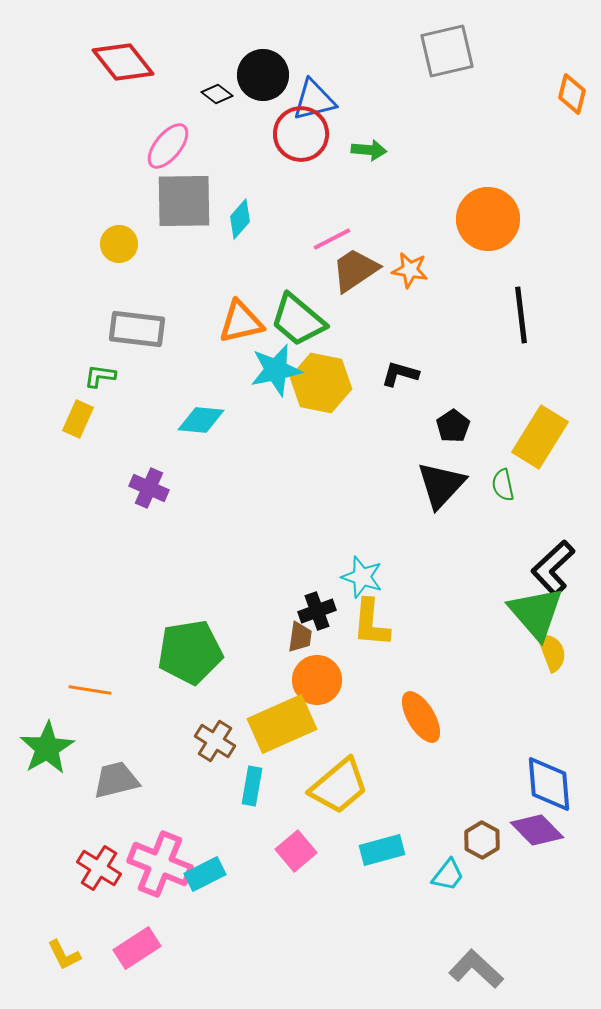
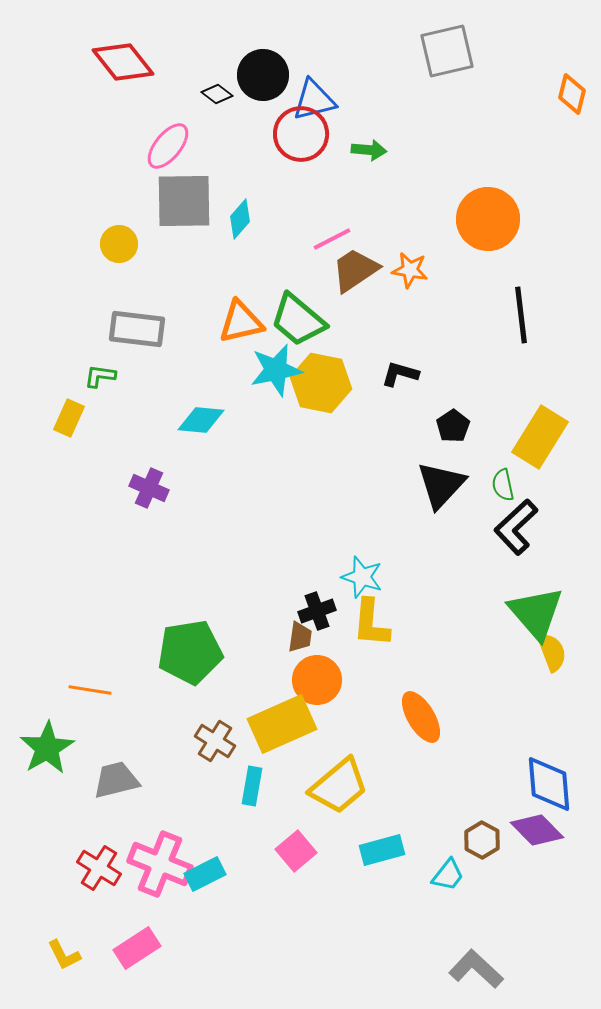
yellow rectangle at (78, 419): moved 9 px left, 1 px up
black L-shape at (553, 568): moved 37 px left, 41 px up
